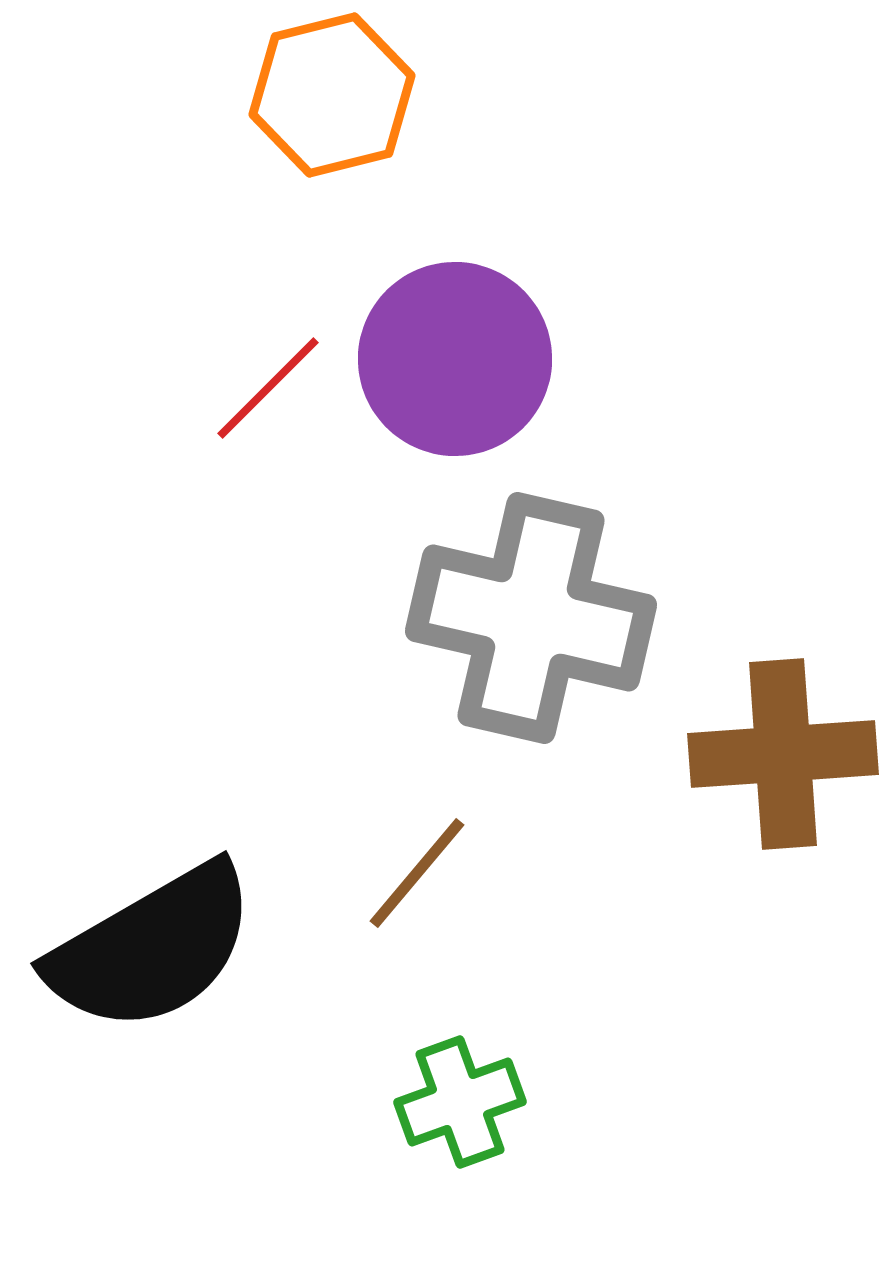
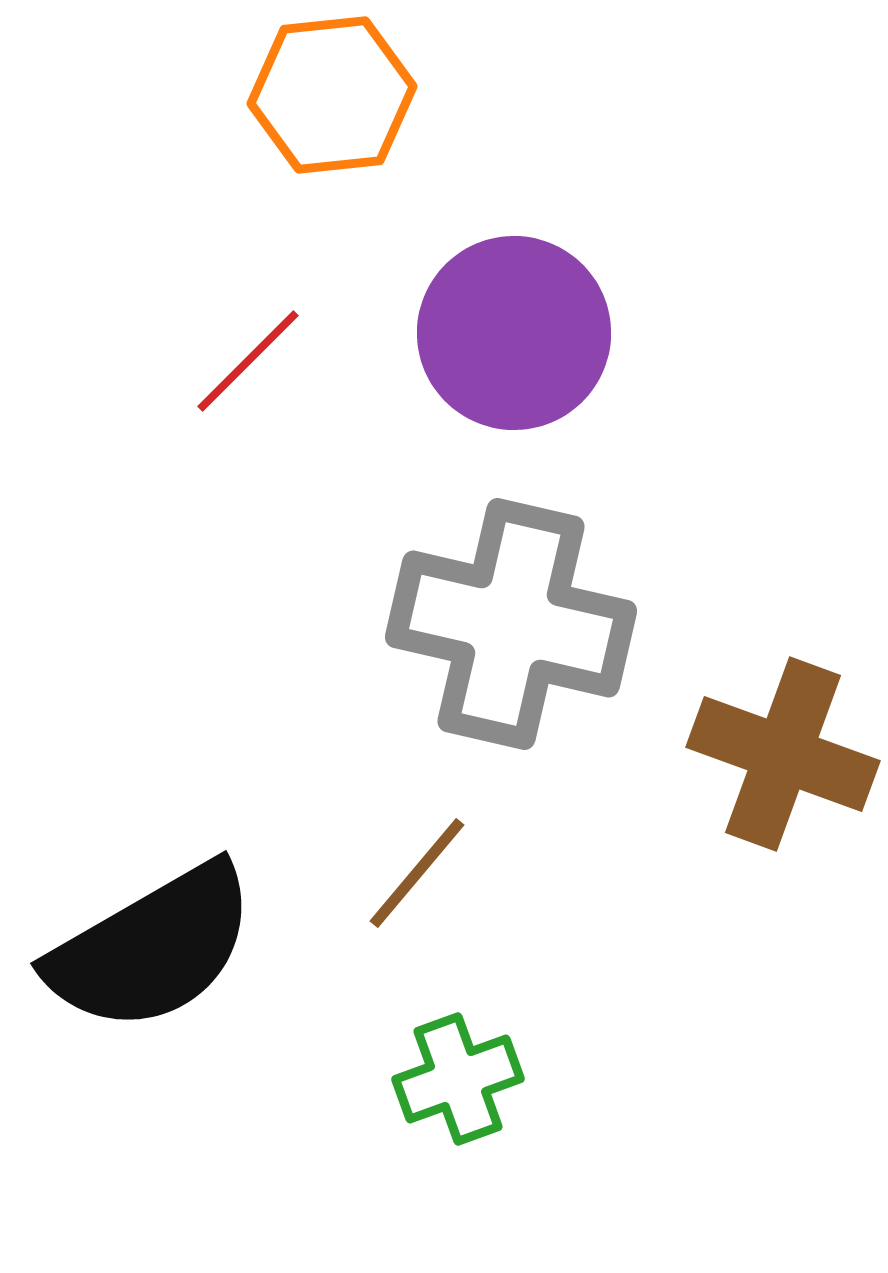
orange hexagon: rotated 8 degrees clockwise
purple circle: moved 59 px right, 26 px up
red line: moved 20 px left, 27 px up
gray cross: moved 20 px left, 6 px down
brown cross: rotated 24 degrees clockwise
green cross: moved 2 px left, 23 px up
